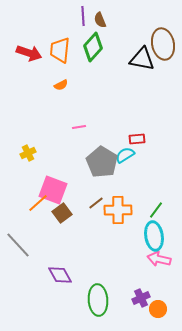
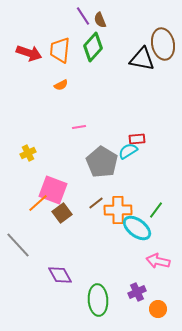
purple line: rotated 30 degrees counterclockwise
cyan semicircle: moved 3 px right, 4 px up
cyan ellipse: moved 17 px left, 8 px up; rotated 44 degrees counterclockwise
pink arrow: moved 1 px left, 2 px down
purple cross: moved 4 px left, 6 px up
